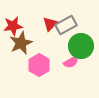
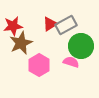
red triangle: rotated 14 degrees clockwise
pink semicircle: rotated 133 degrees counterclockwise
